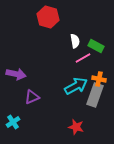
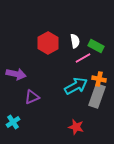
red hexagon: moved 26 px down; rotated 15 degrees clockwise
gray rectangle: moved 2 px right, 1 px down
